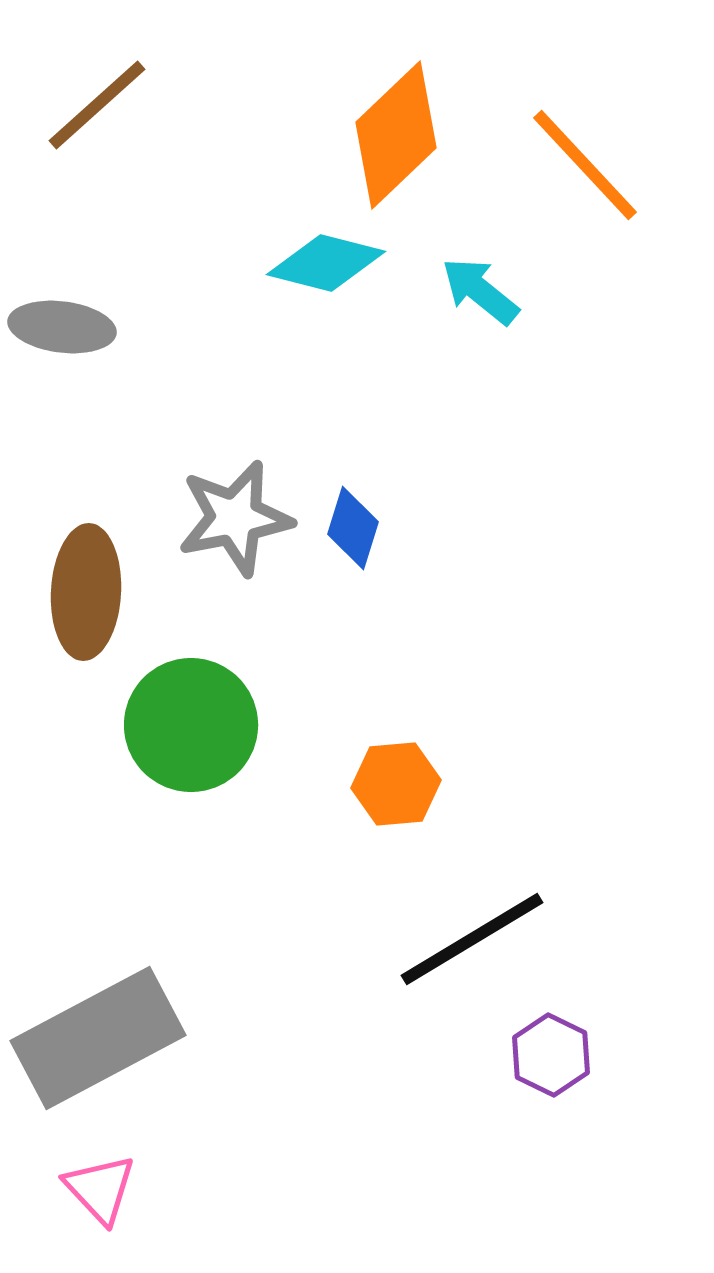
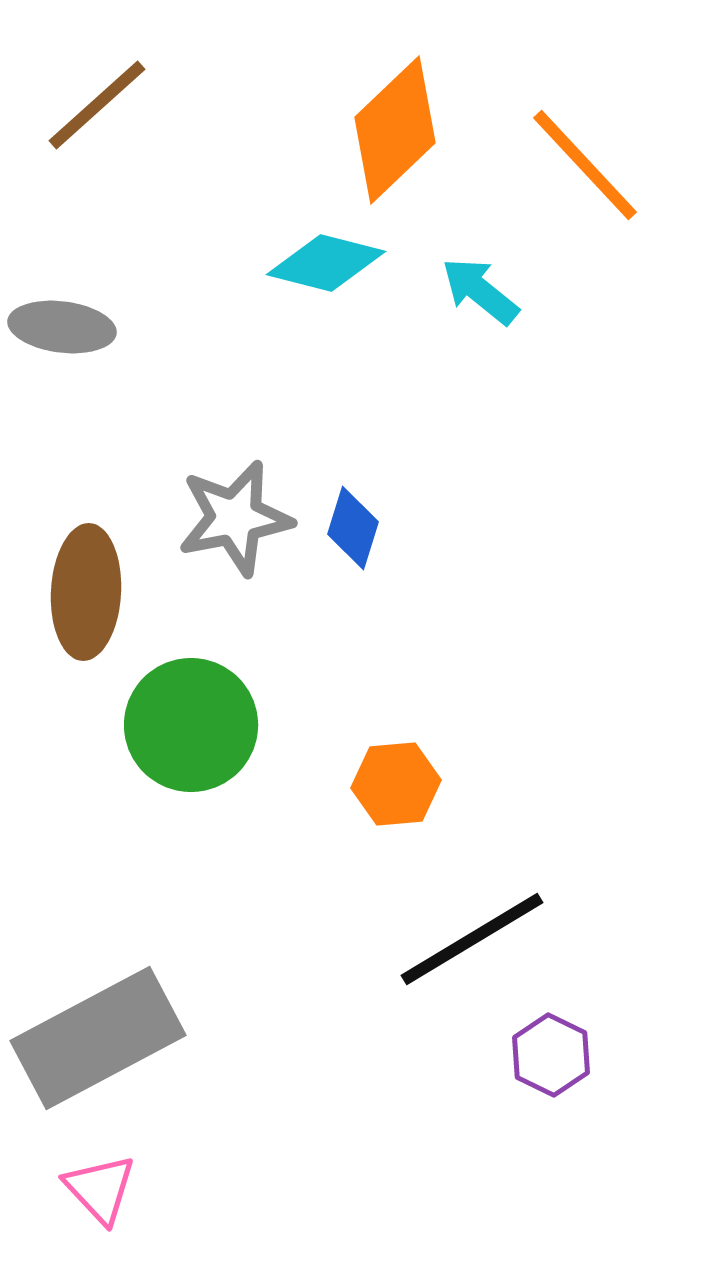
orange diamond: moved 1 px left, 5 px up
